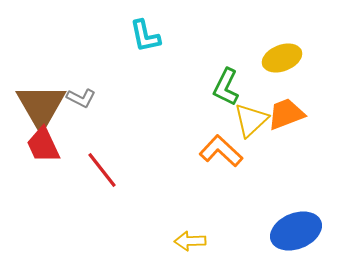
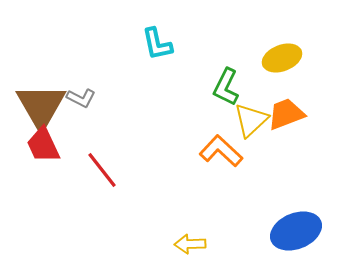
cyan L-shape: moved 12 px right, 8 px down
yellow arrow: moved 3 px down
